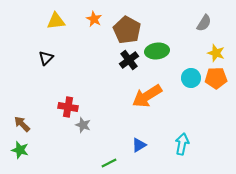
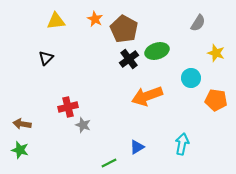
orange star: moved 1 px right
gray semicircle: moved 6 px left
brown pentagon: moved 3 px left, 1 px up
green ellipse: rotated 10 degrees counterclockwise
black cross: moved 1 px up
orange pentagon: moved 22 px down; rotated 10 degrees clockwise
orange arrow: rotated 12 degrees clockwise
red cross: rotated 24 degrees counterclockwise
brown arrow: rotated 36 degrees counterclockwise
blue triangle: moved 2 px left, 2 px down
